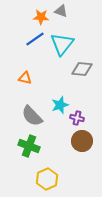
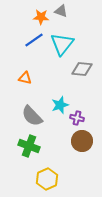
blue line: moved 1 px left, 1 px down
